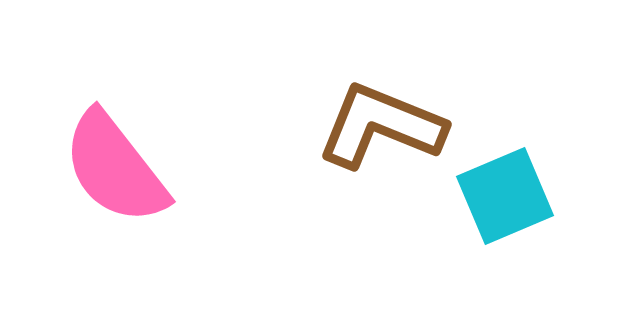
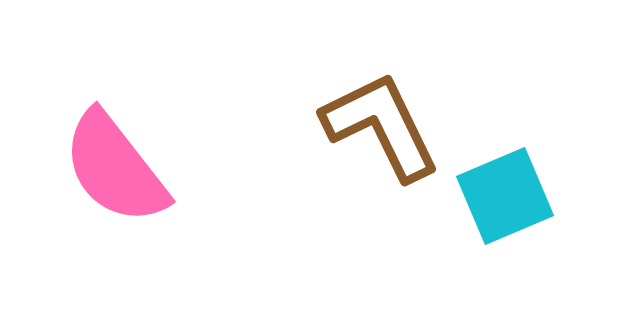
brown L-shape: rotated 42 degrees clockwise
